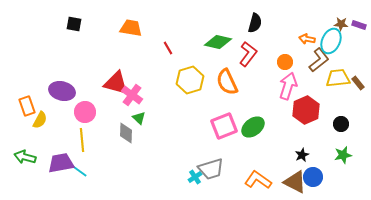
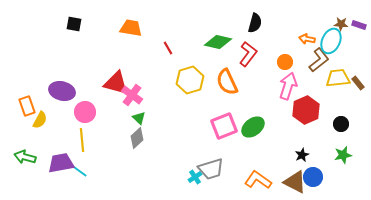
gray diamond: moved 11 px right, 5 px down; rotated 45 degrees clockwise
